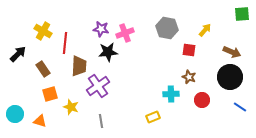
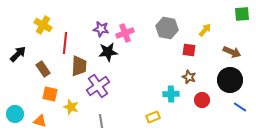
yellow cross: moved 6 px up
black circle: moved 3 px down
orange square: rotated 28 degrees clockwise
